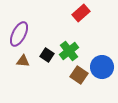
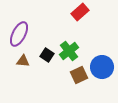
red rectangle: moved 1 px left, 1 px up
brown square: rotated 30 degrees clockwise
